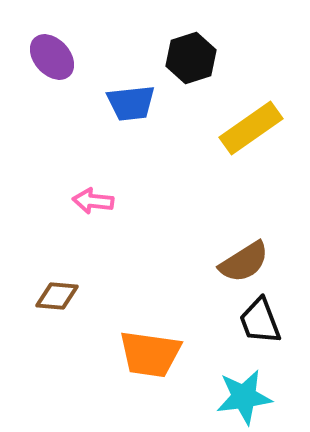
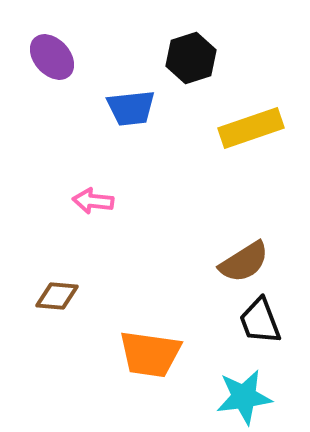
blue trapezoid: moved 5 px down
yellow rectangle: rotated 16 degrees clockwise
